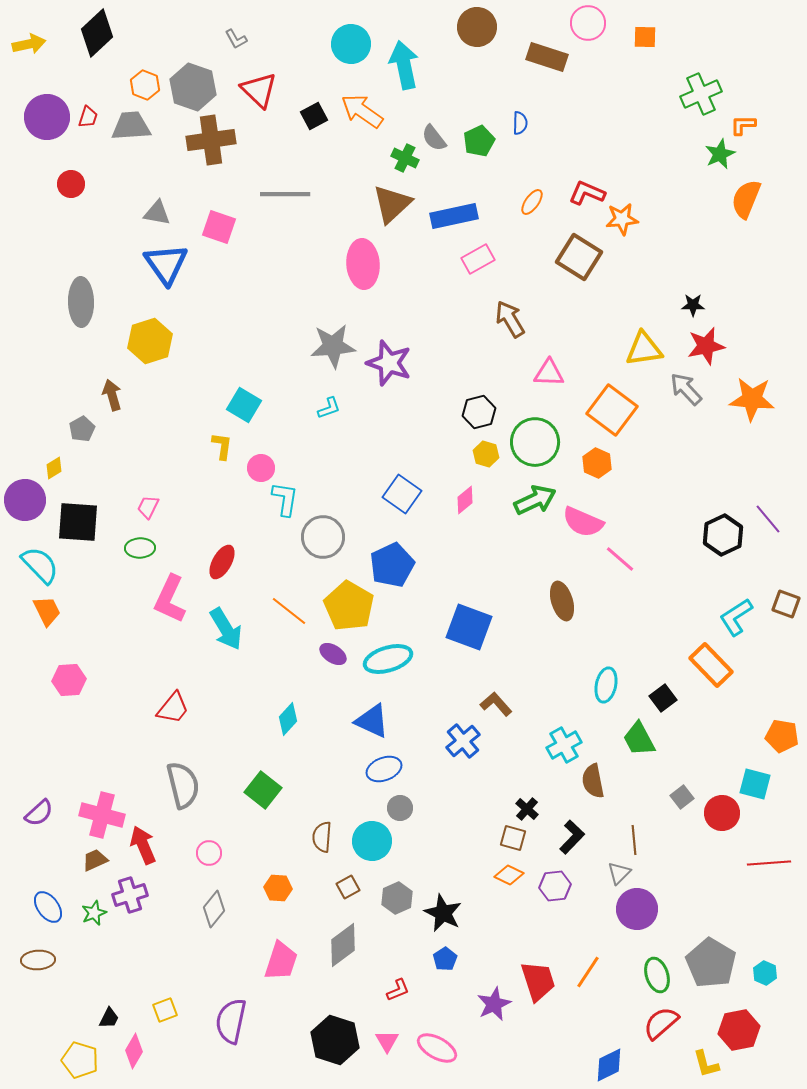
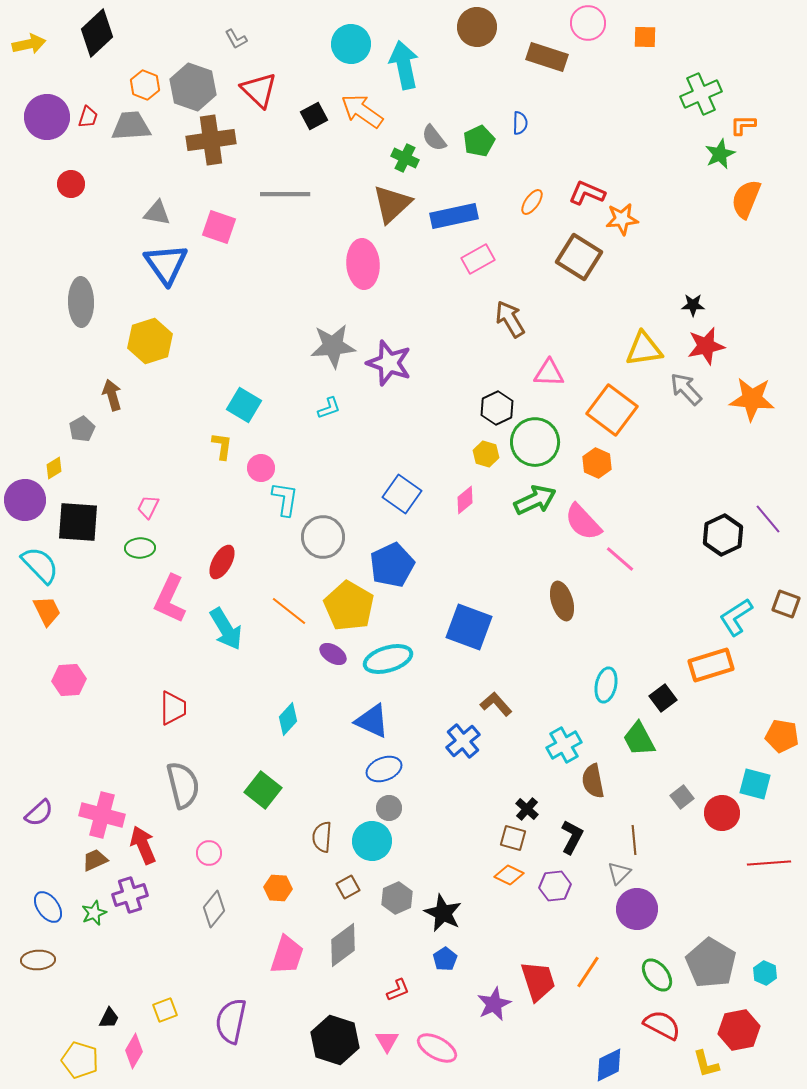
black hexagon at (479, 412): moved 18 px right, 4 px up; rotated 12 degrees counterclockwise
pink semicircle at (583, 522): rotated 24 degrees clockwise
orange rectangle at (711, 665): rotated 63 degrees counterclockwise
red trapezoid at (173, 708): rotated 39 degrees counterclockwise
gray circle at (400, 808): moved 11 px left
black L-shape at (572, 837): rotated 16 degrees counterclockwise
pink trapezoid at (281, 961): moved 6 px right, 6 px up
green ellipse at (657, 975): rotated 20 degrees counterclockwise
red semicircle at (661, 1023): moved 1 px right, 2 px down; rotated 69 degrees clockwise
